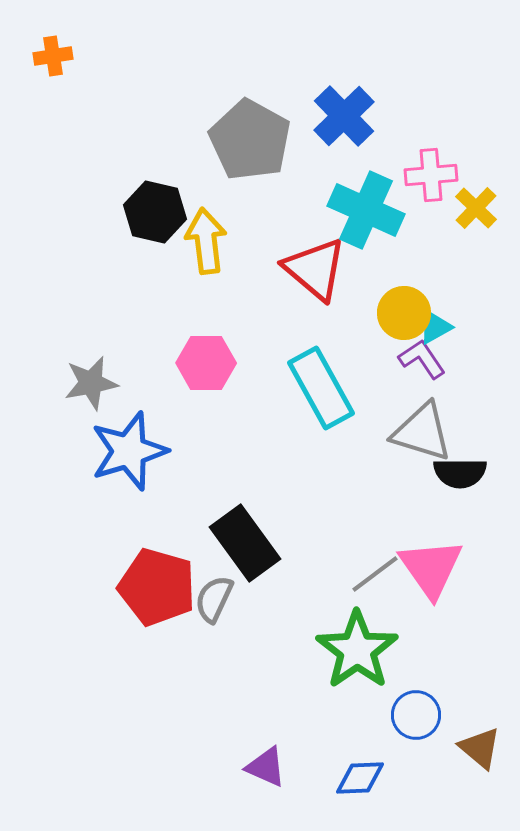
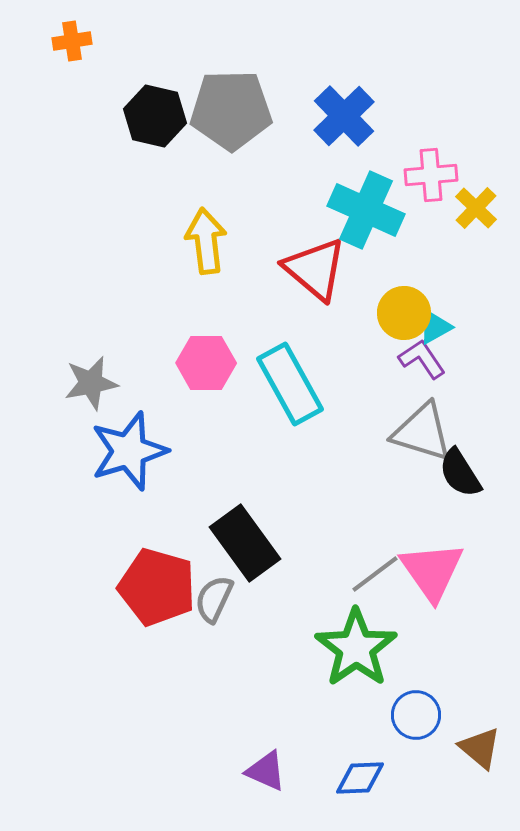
orange cross: moved 19 px right, 15 px up
gray pentagon: moved 19 px left, 30 px up; rotated 30 degrees counterclockwise
black hexagon: moved 96 px up
cyan rectangle: moved 31 px left, 4 px up
black semicircle: rotated 58 degrees clockwise
pink triangle: moved 1 px right, 3 px down
green star: moved 1 px left, 2 px up
purple triangle: moved 4 px down
